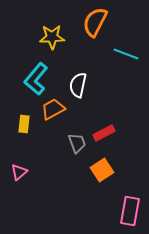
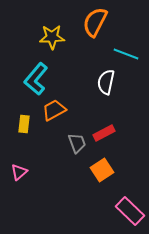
white semicircle: moved 28 px right, 3 px up
orange trapezoid: moved 1 px right, 1 px down
pink rectangle: rotated 56 degrees counterclockwise
